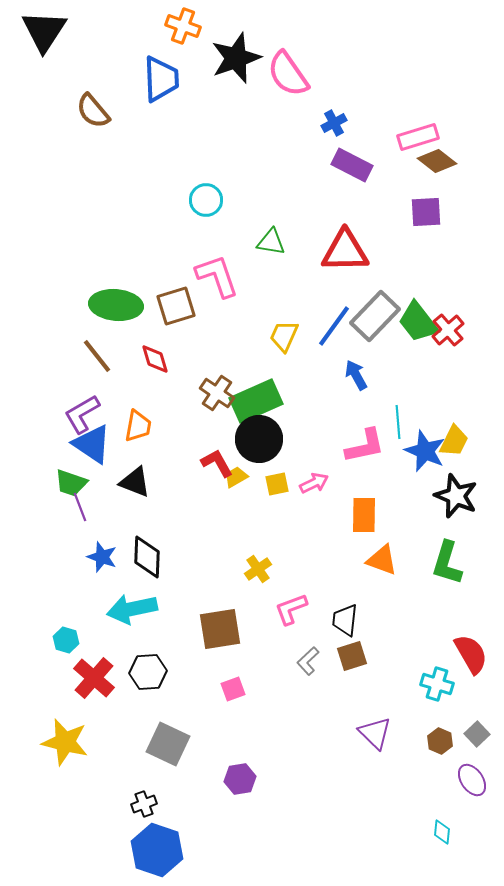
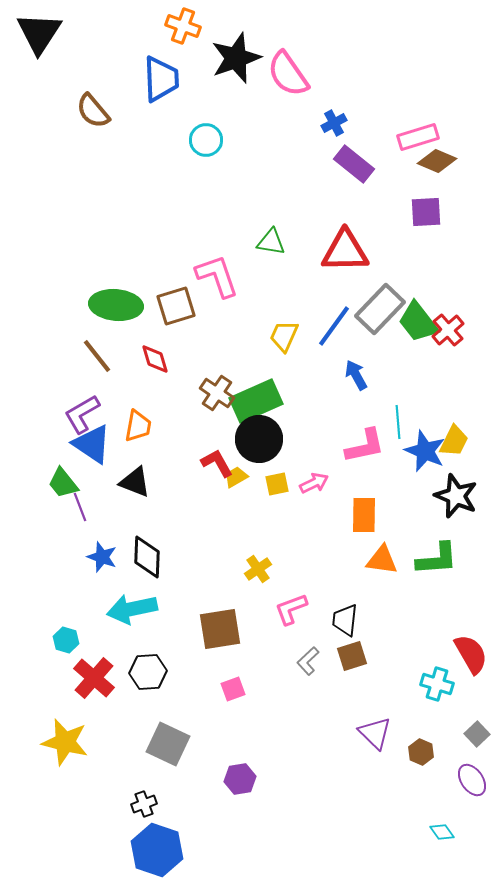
black triangle at (44, 31): moved 5 px left, 2 px down
brown diamond at (437, 161): rotated 15 degrees counterclockwise
purple rectangle at (352, 165): moved 2 px right, 1 px up; rotated 12 degrees clockwise
cyan circle at (206, 200): moved 60 px up
gray rectangle at (375, 316): moved 5 px right, 7 px up
green trapezoid at (71, 483): moved 8 px left; rotated 32 degrees clockwise
orange triangle at (382, 560): rotated 12 degrees counterclockwise
green L-shape at (447, 563): moved 10 px left, 4 px up; rotated 111 degrees counterclockwise
brown hexagon at (440, 741): moved 19 px left, 11 px down
cyan diamond at (442, 832): rotated 40 degrees counterclockwise
